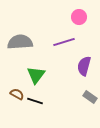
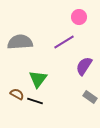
purple line: rotated 15 degrees counterclockwise
purple semicircle: rotated 18 degrees clockwise
green triangle: moved 2 px right, 4 px down
